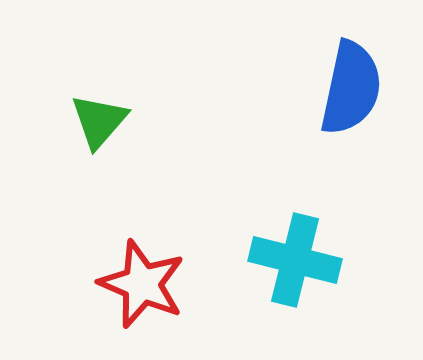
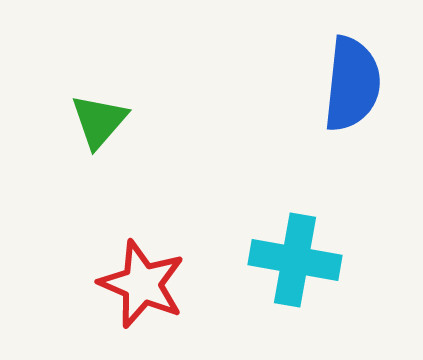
blue semicircle: moved 1 px right, 4 px up; rotated 6 degrees counterclockwise
cyan cross: rotated 4 degrees counterclockwise
